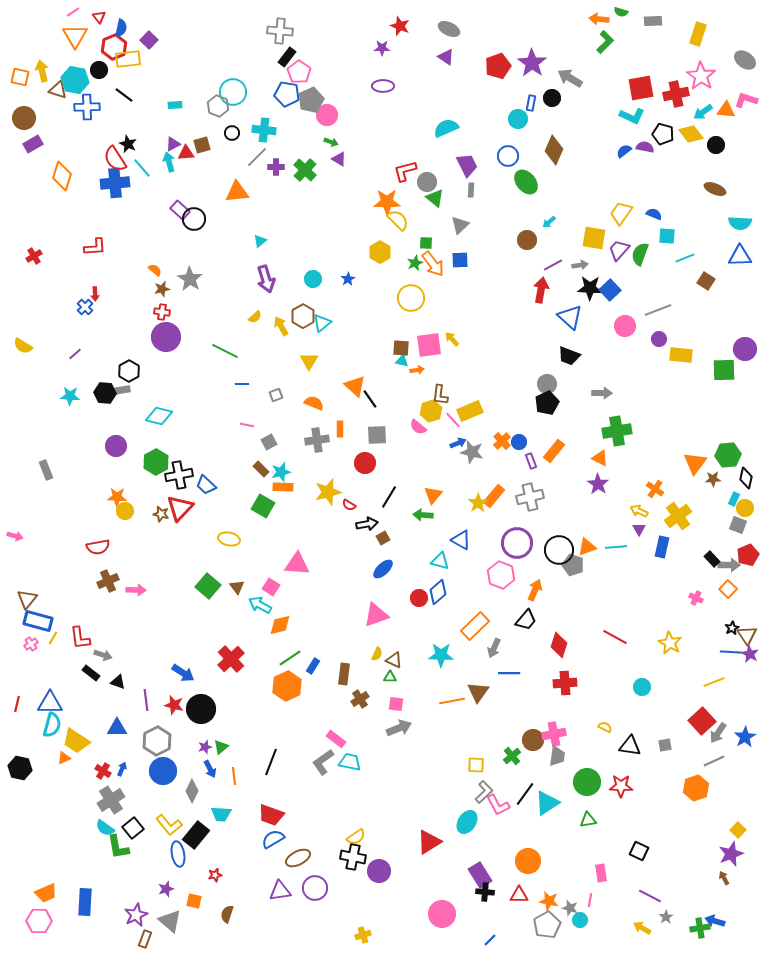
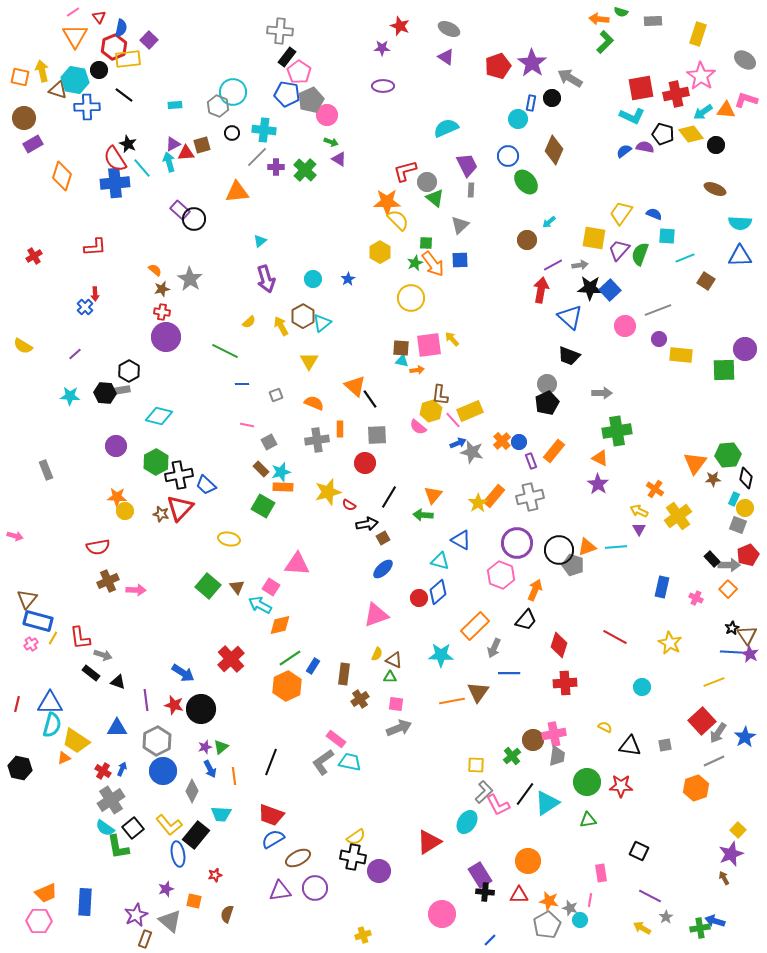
yellow semicircle at (255, 317): moved 6 px left, 5 px down
blue rectangle at (662, 547): moved 40 px down
